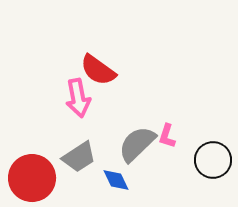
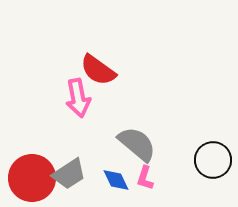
pink L-shape: moved 22 px left, 42 px down
gray semicircle: rotated 84 degrees clockwise
gray trapezoid: moved 10 px left, 17 px down
